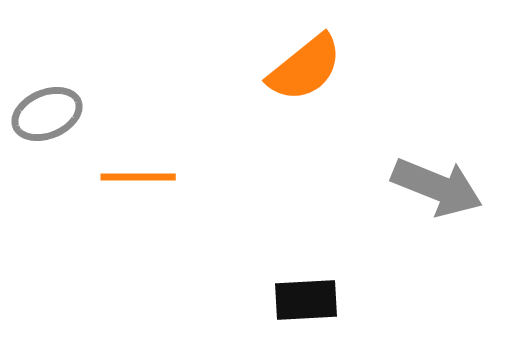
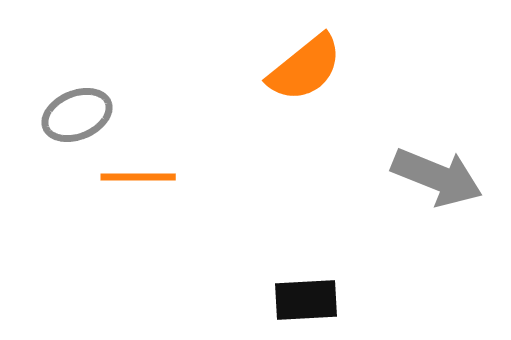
gray ellipse: moved 30 px right, 1 px down
gray arrow: moved 10 px up
